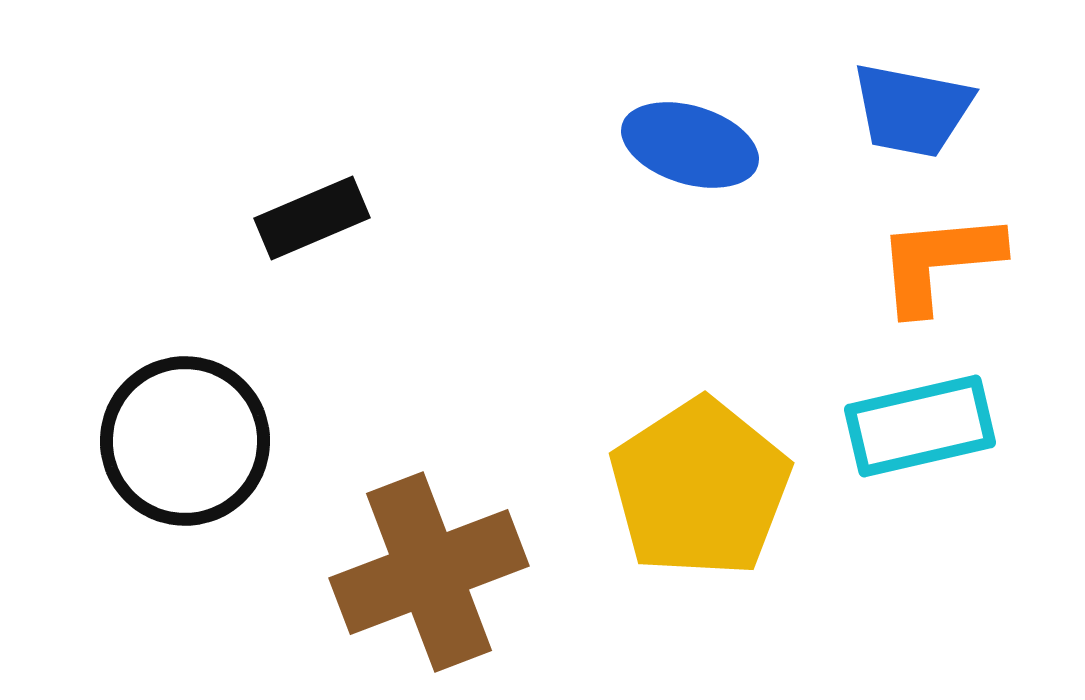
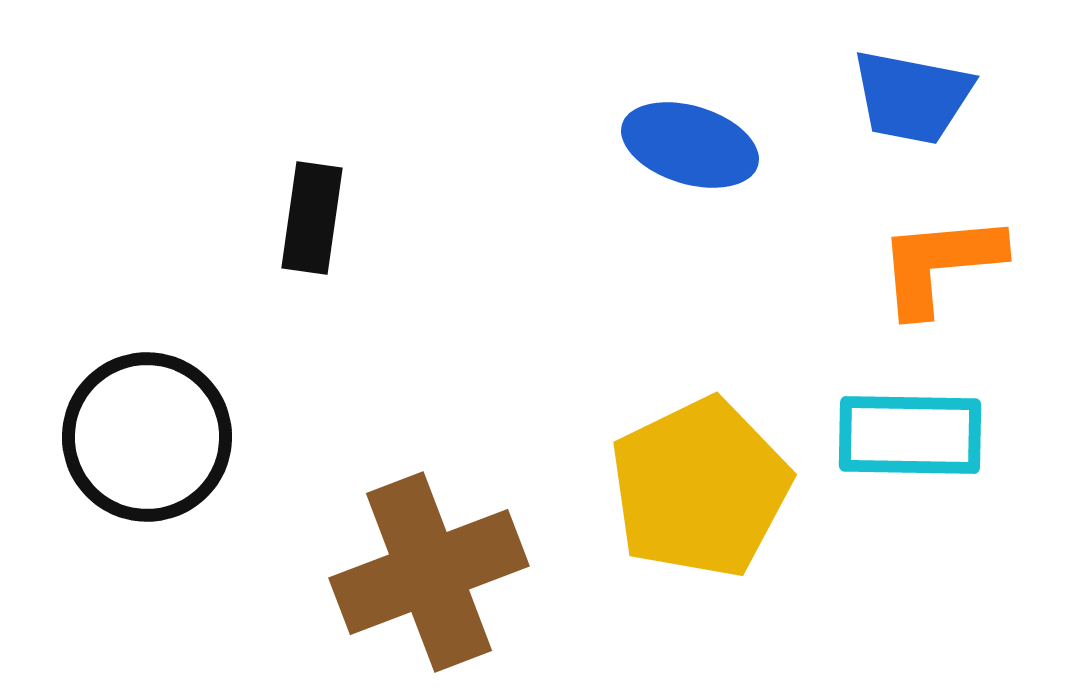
blue trapezoid: moved 13 px up
black rectangle: rotated 59 degrees counterclockwise
orange L-shape: moved 1 px right, 2 px down
cyan rectangle: moved 10 px left, 9 px down; rotated 14 degrees clockwise
black circle: moved 38 px left, 4 px up
yellow pentagon: rotated 7 degrees clockwise
